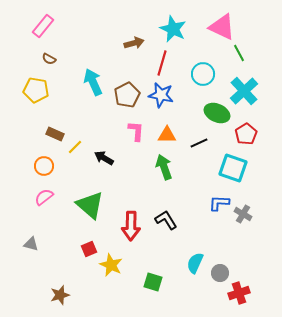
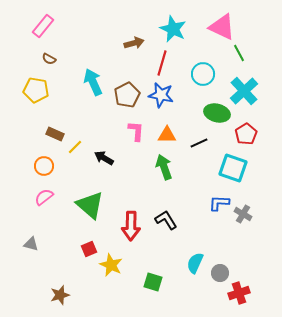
green ellipse: rotated 10 degrees counterclockwise
